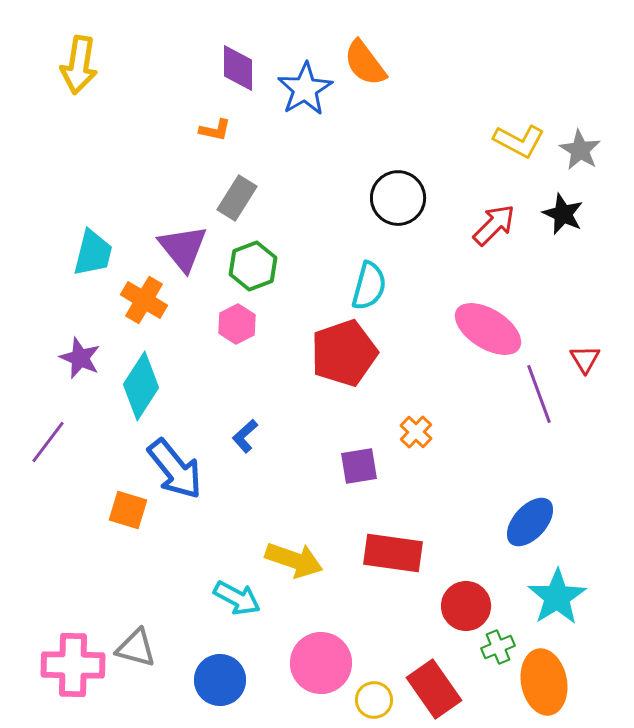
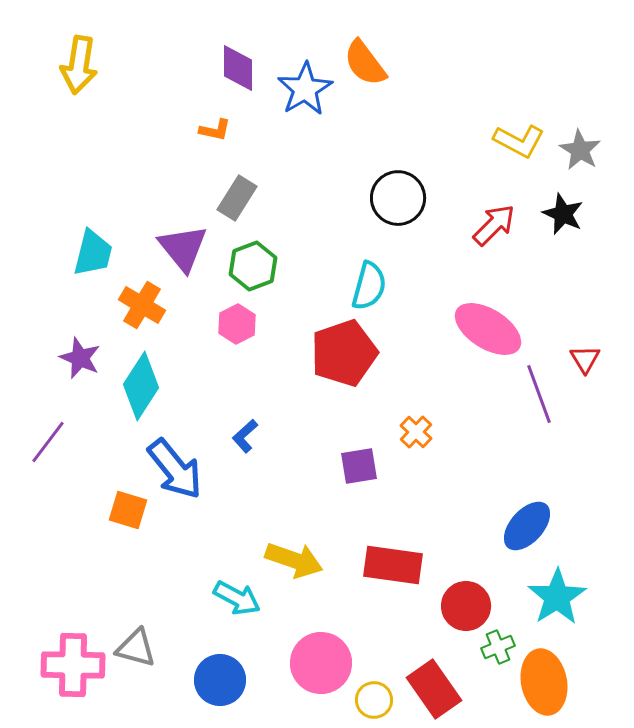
orange cross at (144, 300): moved 2 px left, 5 px down
blue ellipse at (530, 522): moved 3 px left, 4 px down
red rectangle at (393, 553): moved 12 px down
